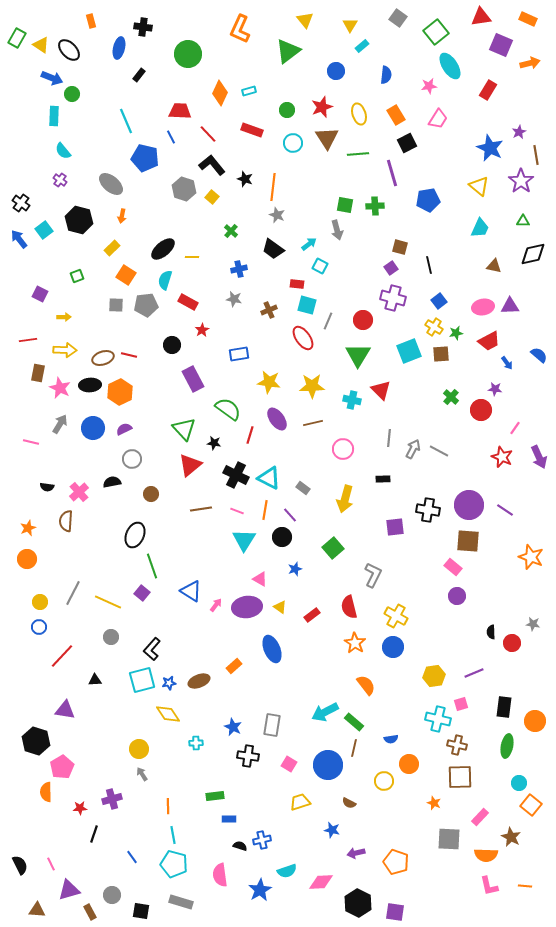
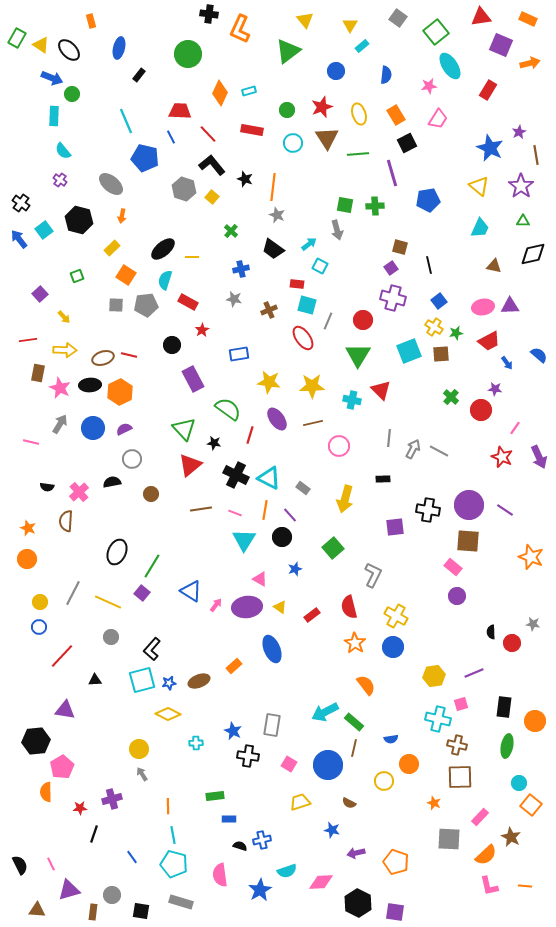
black cross at (143, 27): moved 66 px right, 13 px up
red rectangle at (252, 130): rotated 10 degrees counterclockwise
purple star at (521, 181): moved 5 px down
blue cross at (239, 269): moved 2 px right
purple square at (40, 294): rotated 21 degrees clockwise
yellow arrow at (64, 317): rotated 48 degrees clockwise
pink circle at (343, 449): moved 4 px left, 3 px up
pink line at (237, 511): moved 2 px left, 2 px down
orange star at (28, 528): rotated 28 degrees counterclockwise
black ellipse at (135, 535): moved 18 px left, 17 px down
green line at (152, 566): rotated 50 degrees clockwise
yellow diamond at (168, 714): rotated 30 degrees counterclockwise
blue star at (233, 727): moved 4 px down
black hexagon at (36, 741): rotated 24 degrees counterclockwise
orange semicircle at (486, 855): rotated 45 degrees counterclockwise
brown rectangle at (90, 912): moved 3 px right; rotated 35 degrees clockwise
